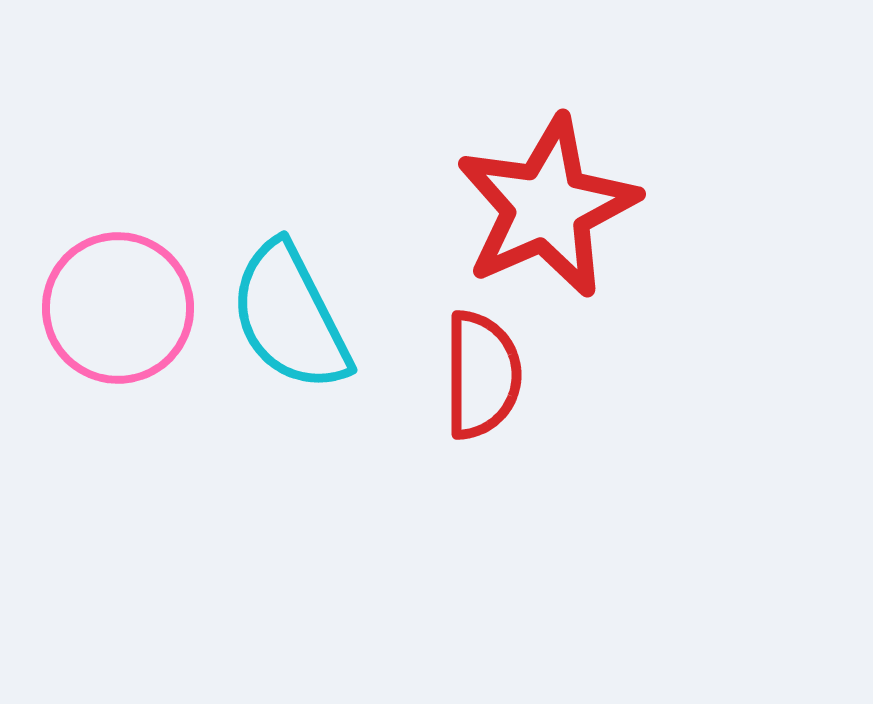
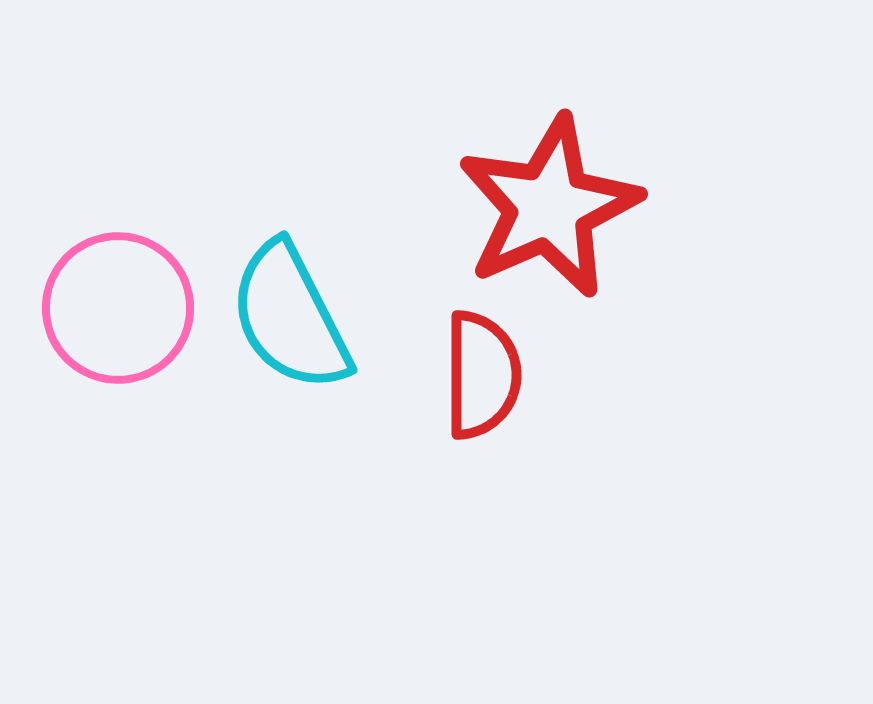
red star: moved 2 px right
